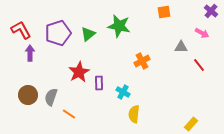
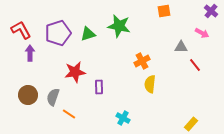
orange square: moved 1 px up
green triangle: rotated 21 degrees clockwise
red line: moved 4 px left
red star: moved 4 px left; rotated 20 degrees clockwise
purple rectangle: moved 4 px down
cyan cross: moved 26 px down
gray semicircle: moved 2 px right
yellow semicircle: moved 16 px right, 30 px up
